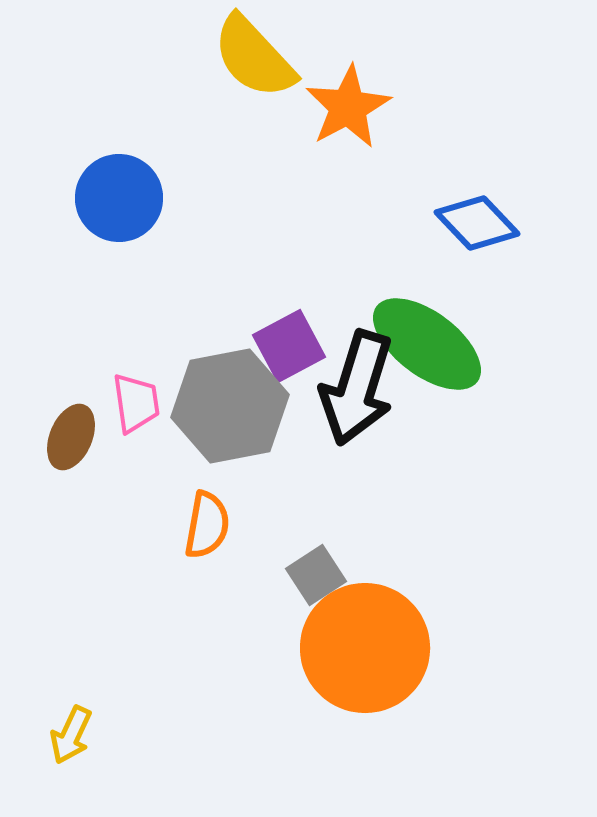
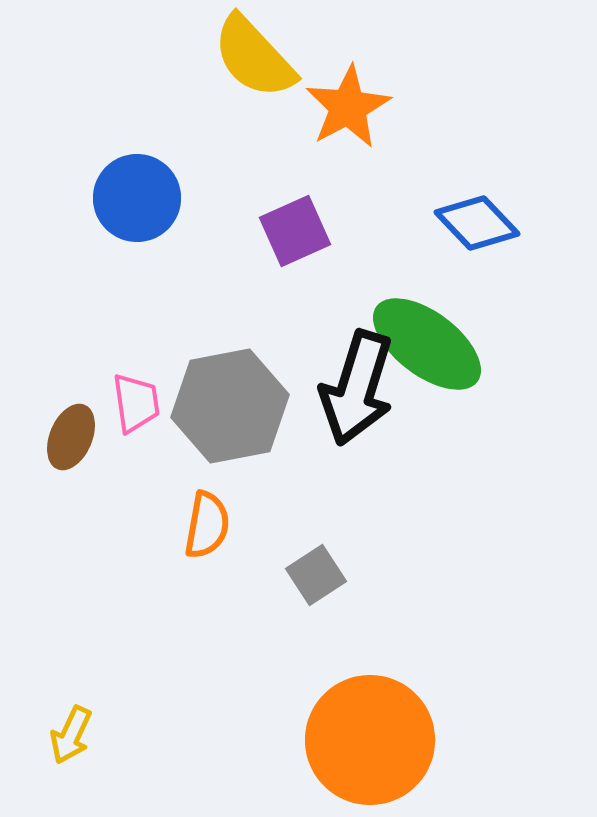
blue circle: moved 18 px right
purple square: moved 6 px right, 115 px up; rotated 4 degrees clockwise
orange circle: moved 5 px right, 92 px down
